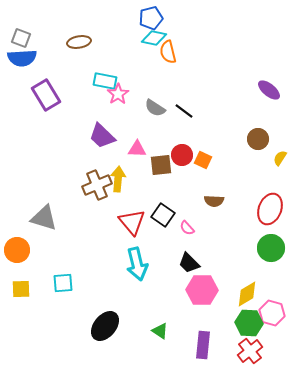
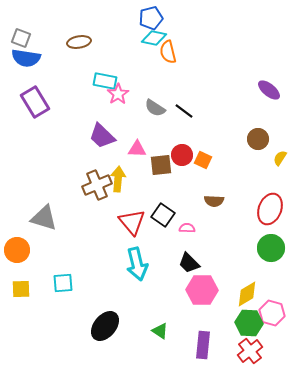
blue semicircle at (22, 58): moved 4 px right; rotated 12 degrees clockwise
purple rectangle at (46, 95): moved 11 px left, 7 px down
pink semicircle at (187, 228): rotated 133 degrees clockwise
